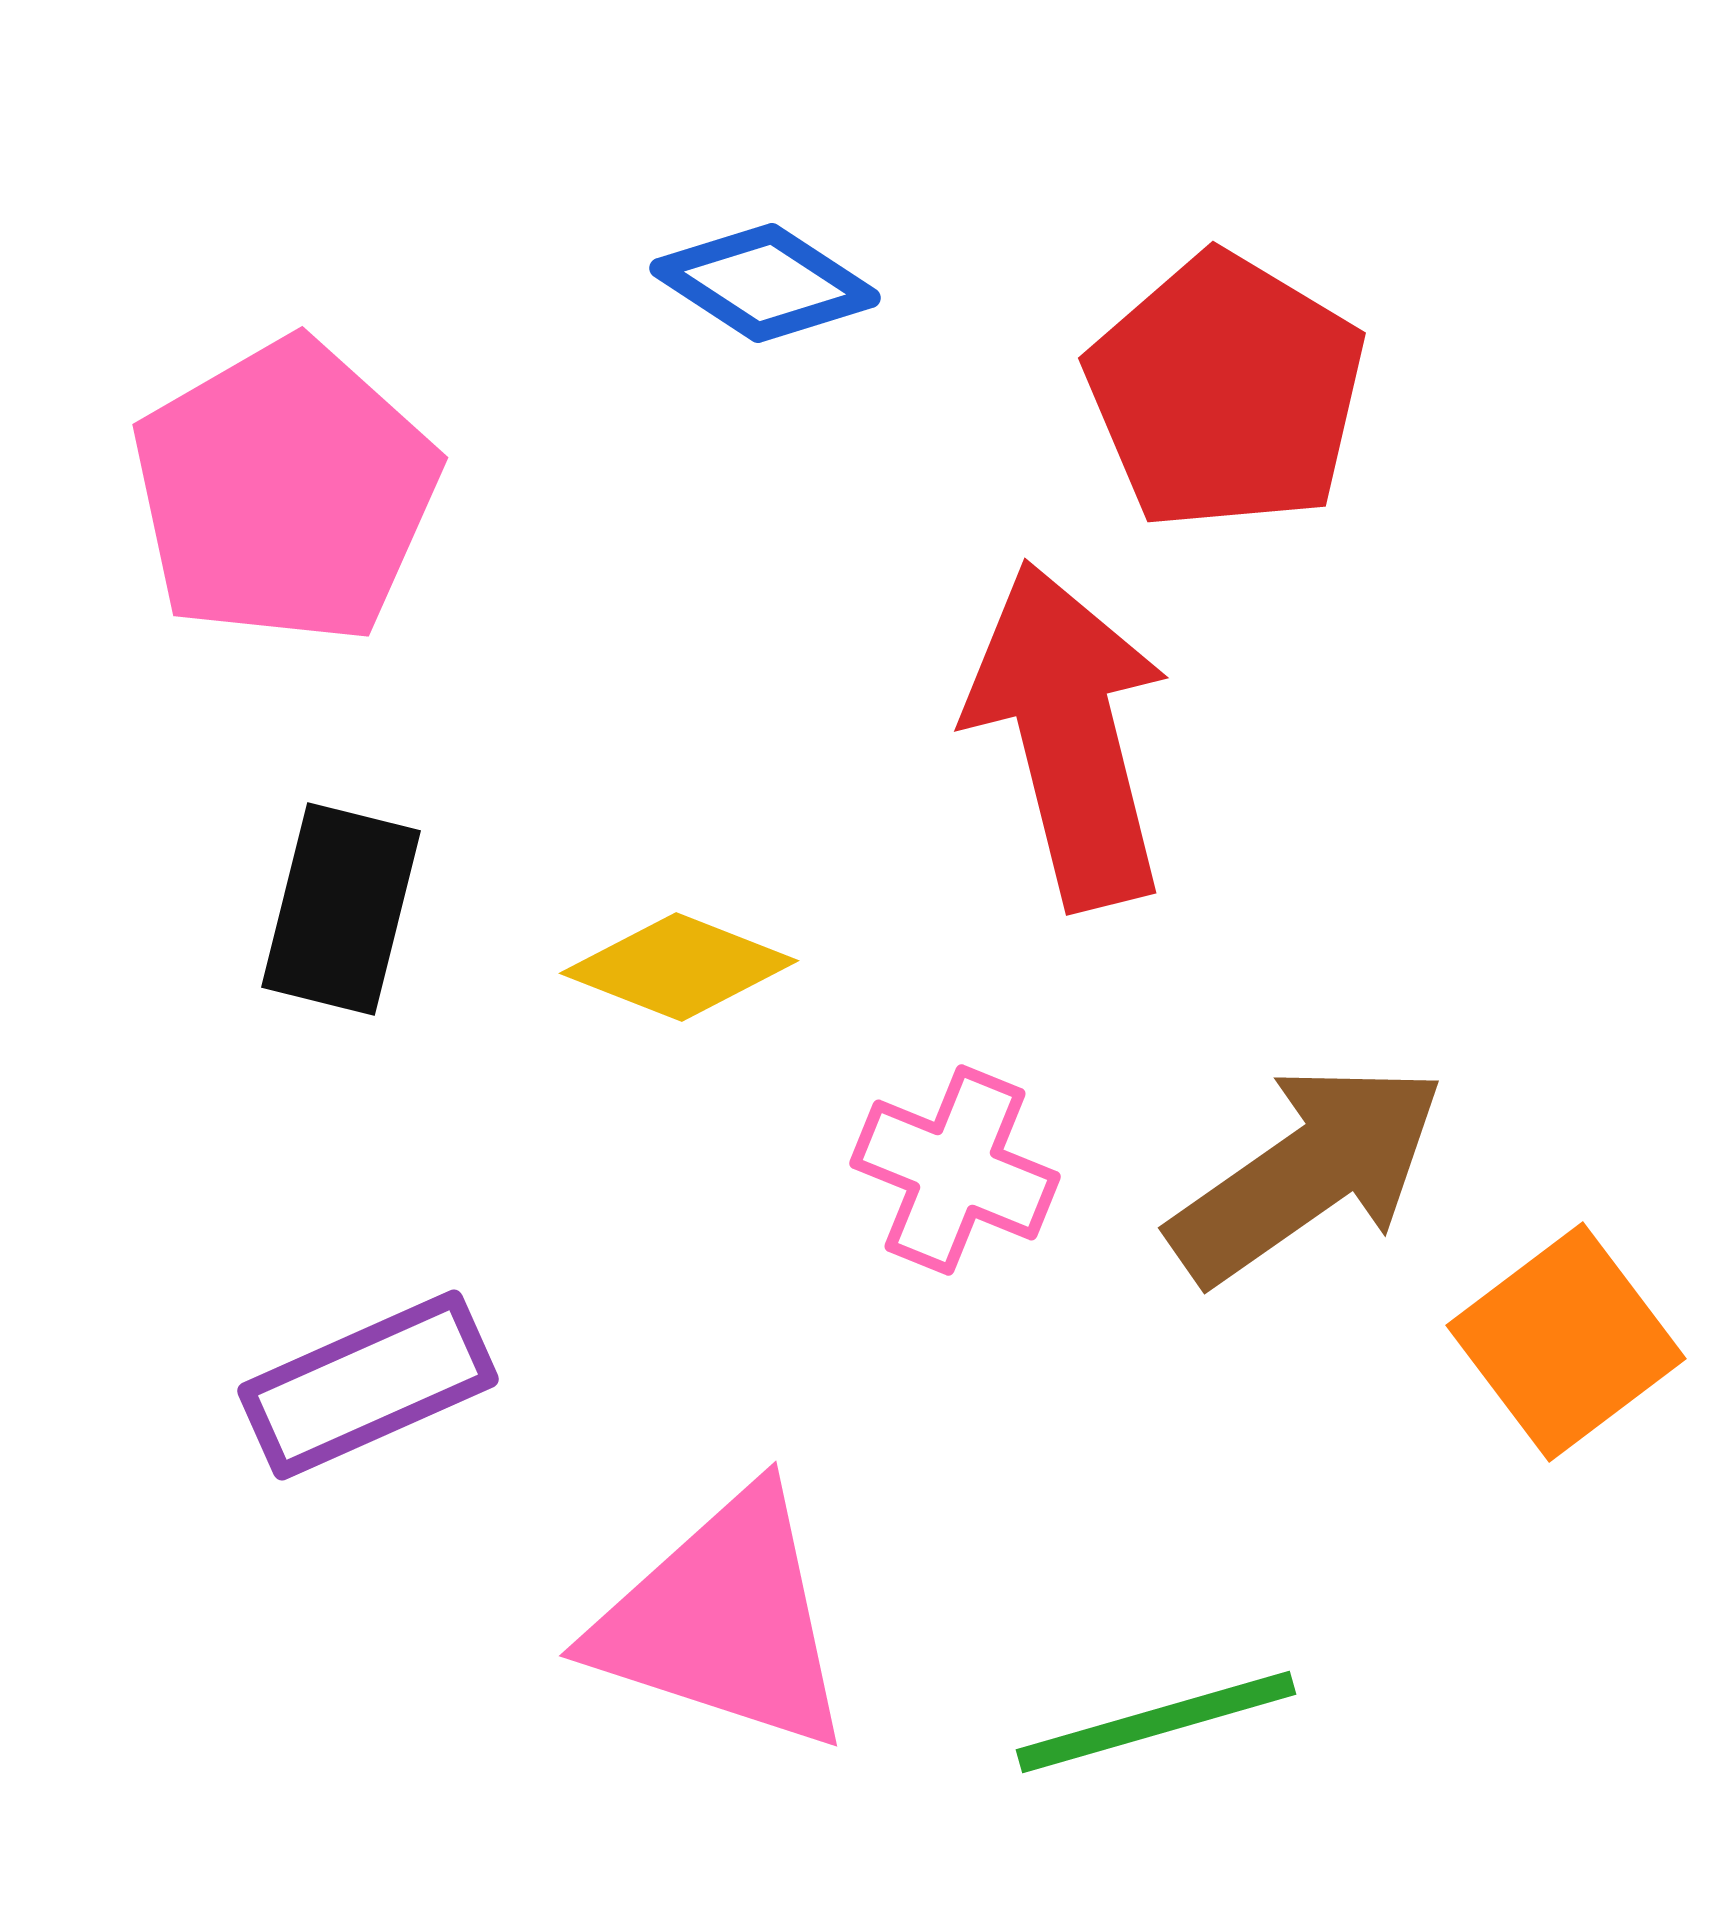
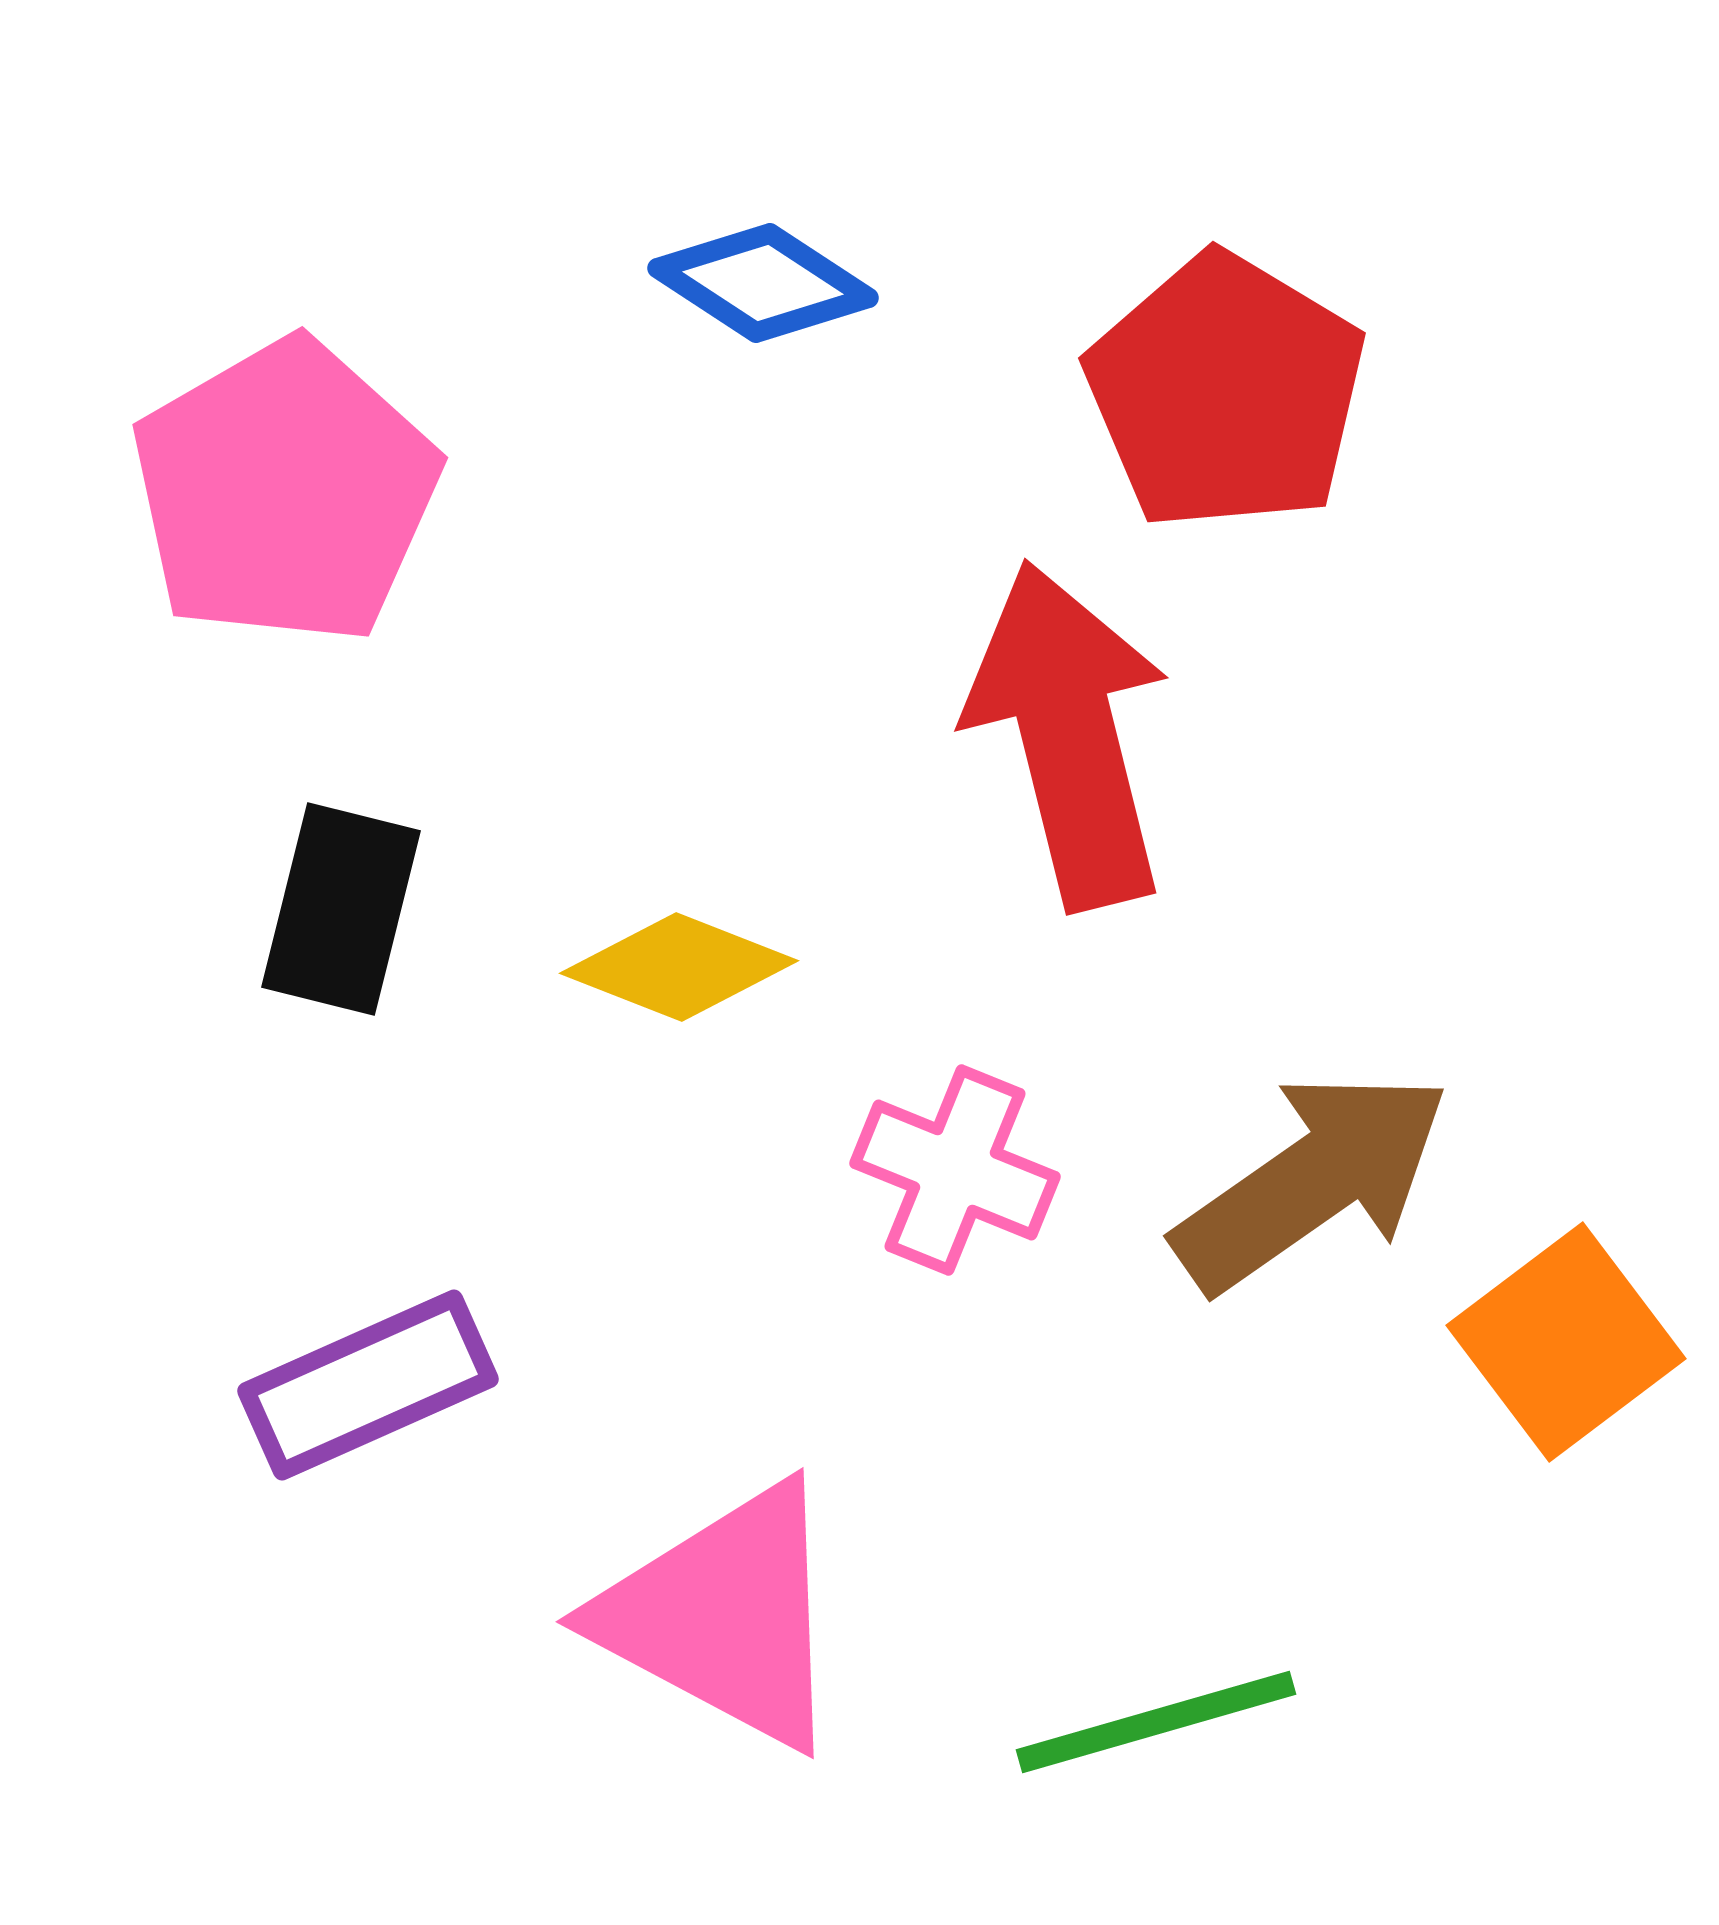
blue diamond: moved 2 px left
brown arrow: moved 5 px right, 8 px down
pink triangle: moved 5 px up; rotated 10 degrees clockwise
